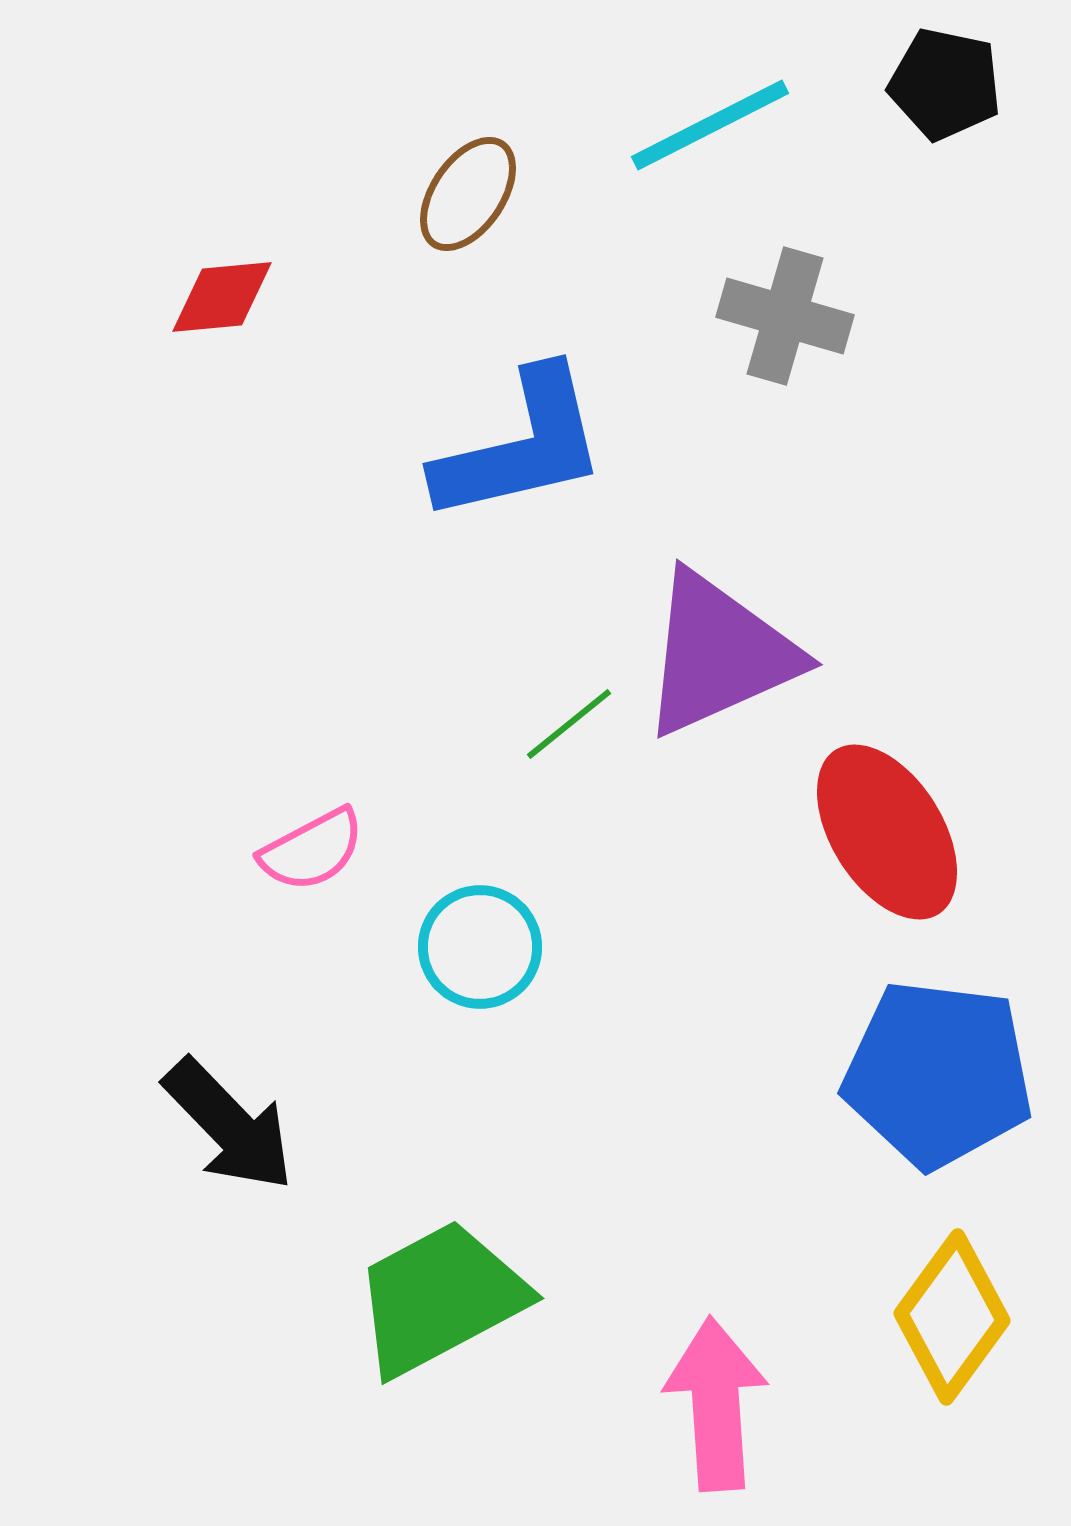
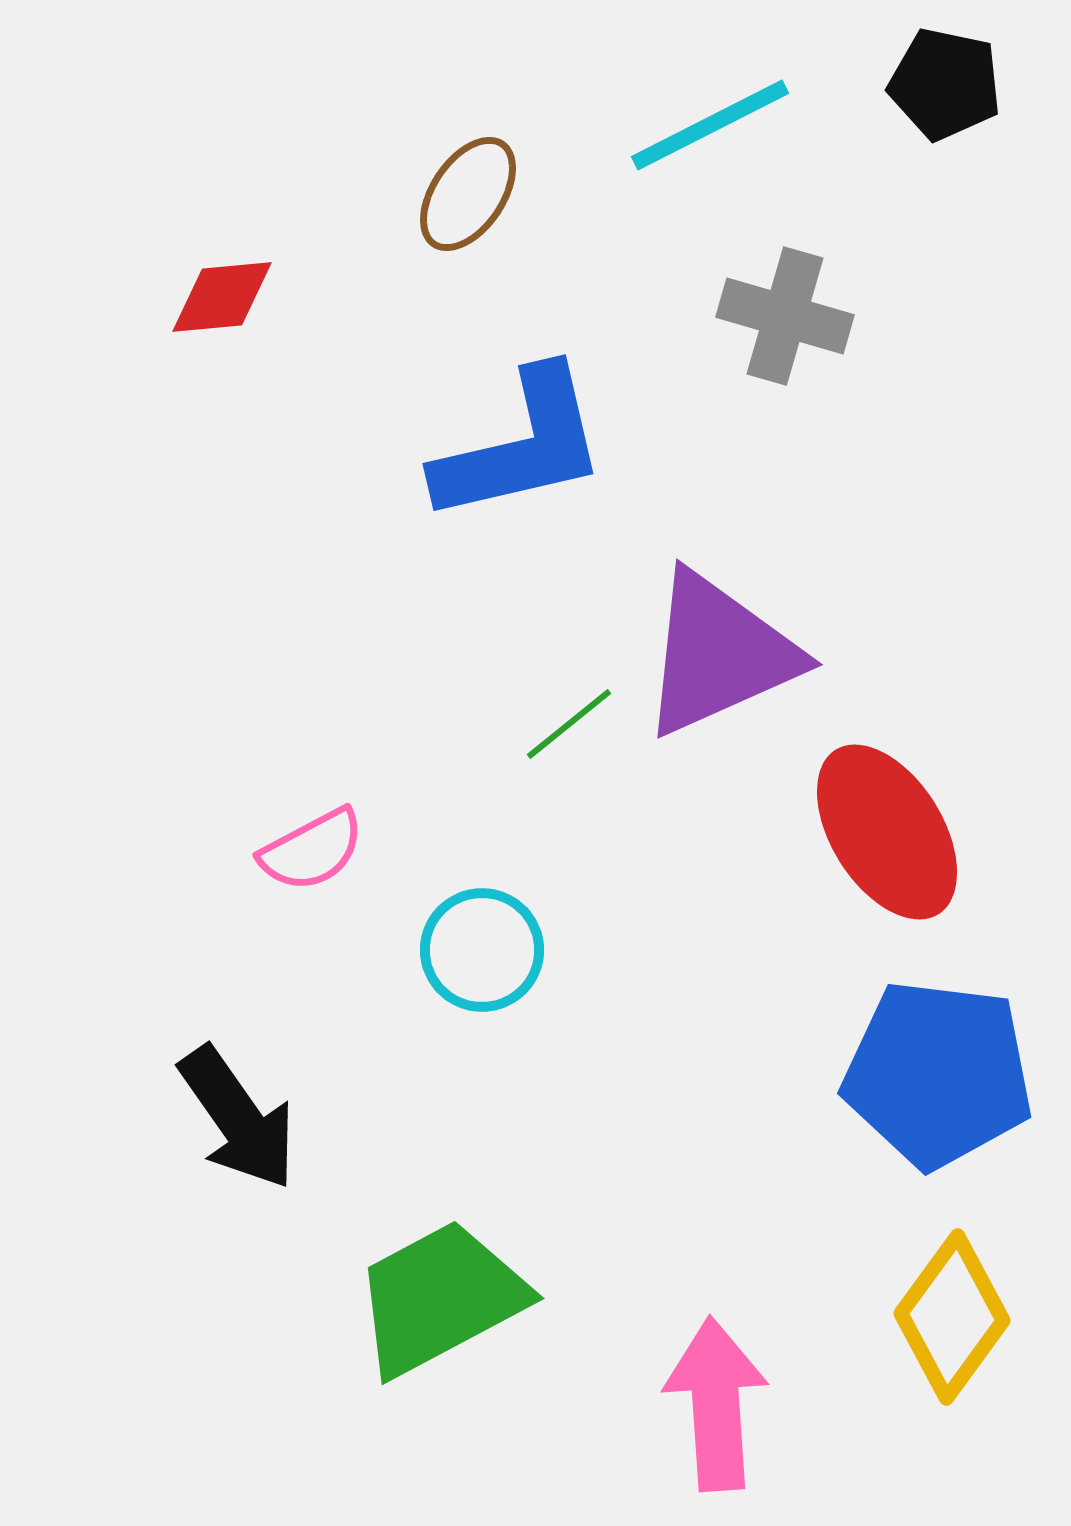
cyan circle: moved 2 px right, 3 px down
black arrow: moved 9 px right, 7 px up; rotated 9 degrees clockwise
